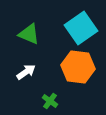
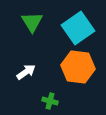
cyan square: moved 3 px left
green triangle: moved 3 px right, 12 px up; rotated 35 degrees clockwise
green cross: rotated 21 degrees counterclockwise
